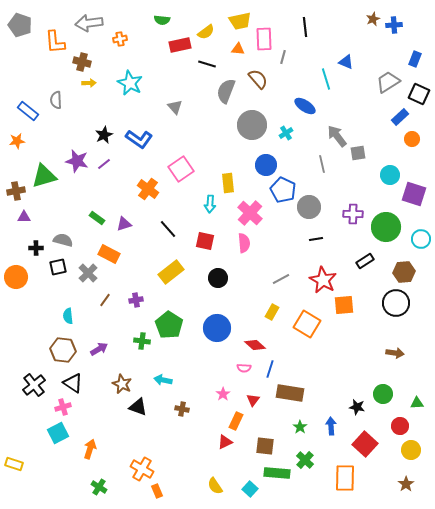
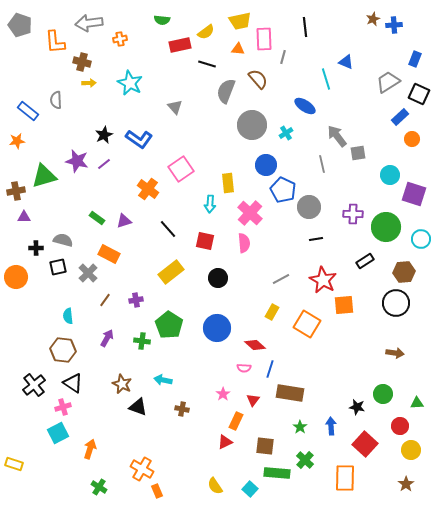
purple triangle at (124, 224): moved 3 px up
purple arrow at (99, 349): moved 8 px right, 11 px up; rotated 30 degrees counterclockwise
